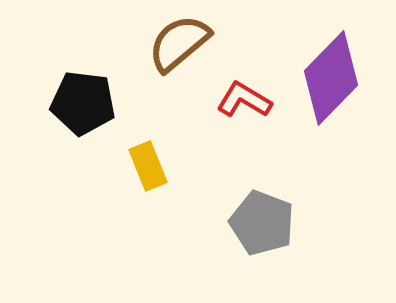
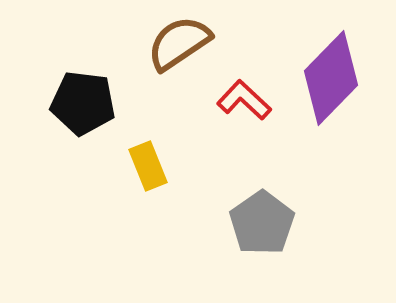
brown semicircle: rotated 6 degrees clockwise
red L-shape: rotated 12 degrees clockwise
gray pentagon: rotated 16 degrees clockwise
